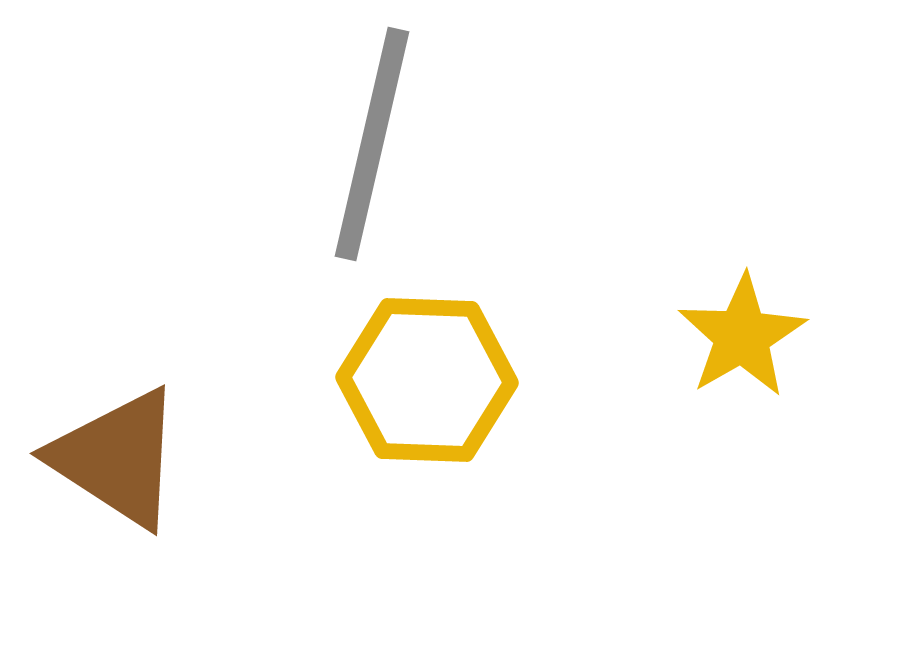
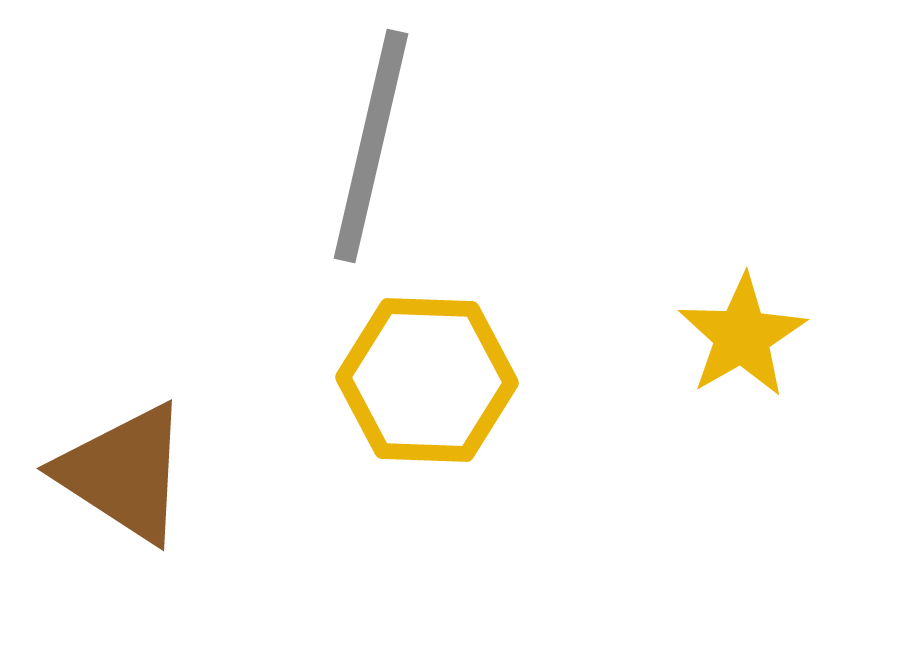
gray line: moved 1 px left, 2 px down
brown triangle: moved 7 px right, 15 px down
